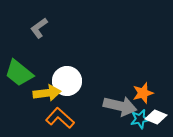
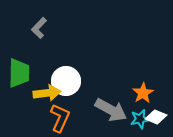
gray L-shape: rotated 10 degrees counterclockwise
green trapezoid: rotated 128 degrees counterclockwise
white circle: moved 1 px left
orange star: rotated 15 degrees counterclockwise
gray arrow: moved 9 px left, 4 px down; rotated 16 degrees clockwise
orange L-shape: rotated 72 degrees clockwise
